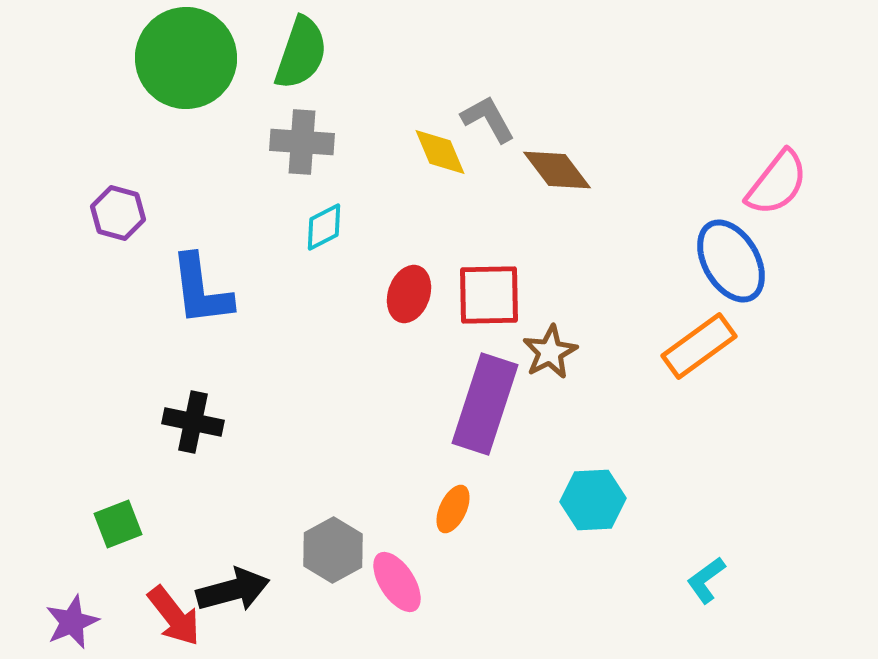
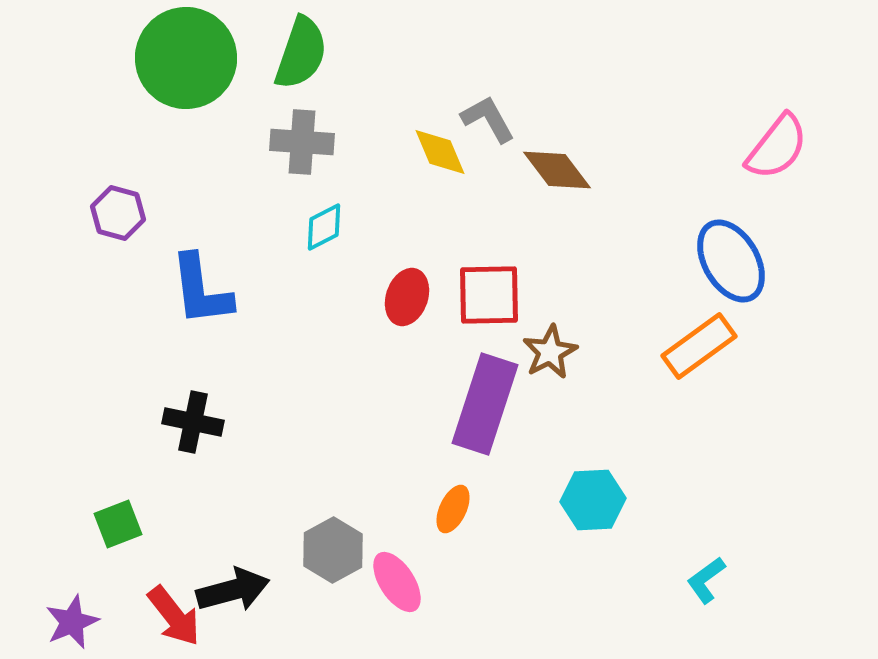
pink semicircle: moved 36 px up
red ellipse: moved 2 px left, 3 px down
